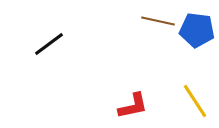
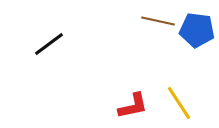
yellow line: moved 16 px left, 2 px down
